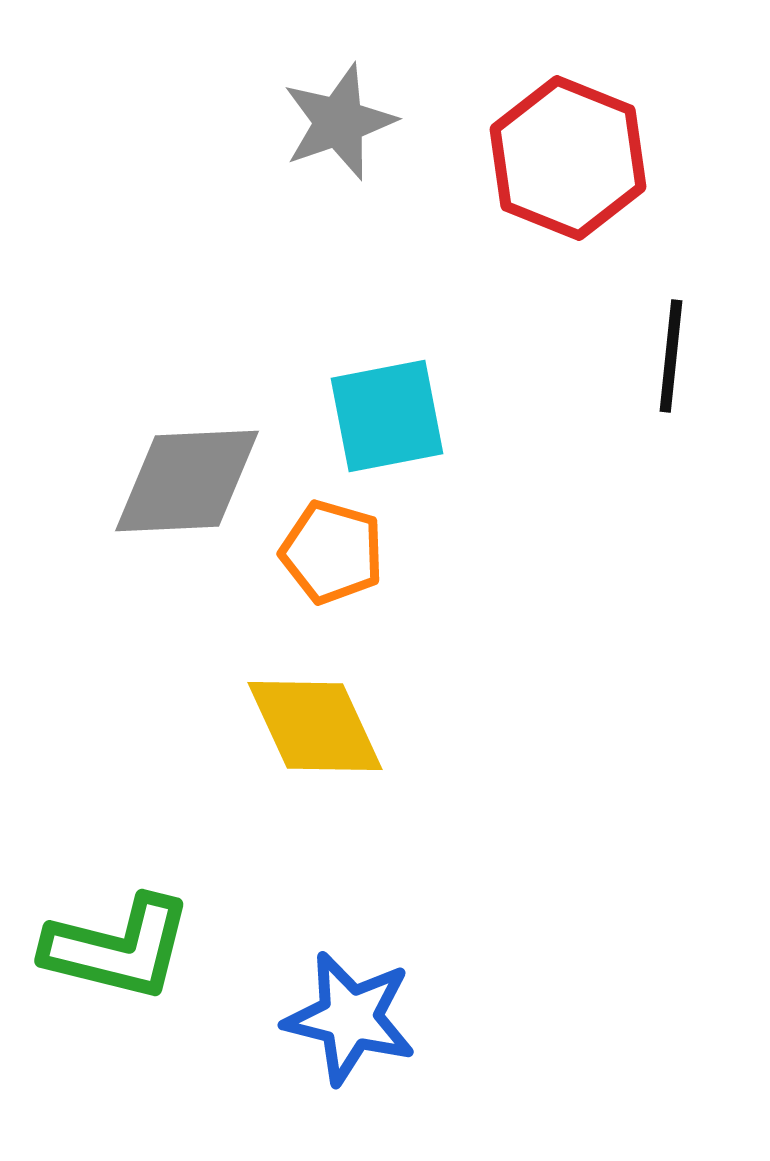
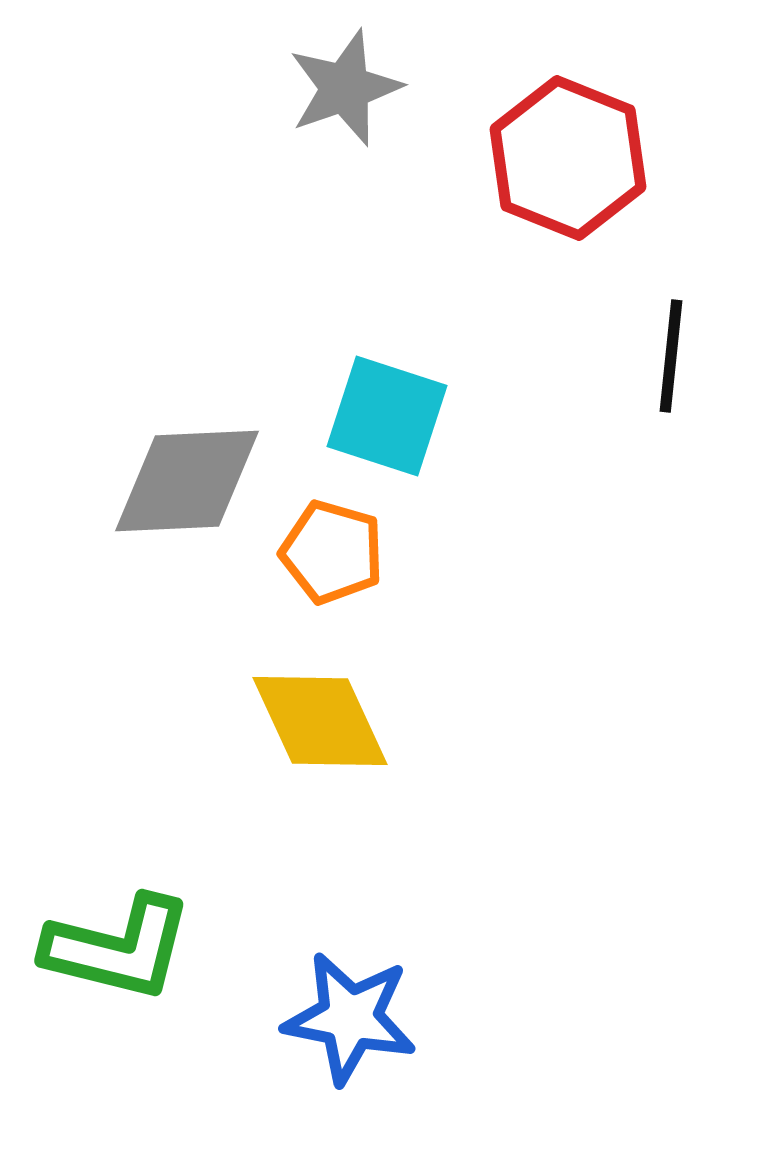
gray star: moved 6 px right, 34 px up
cyan square: rotated 29 degrees clockwise
yellow diamond: moved 5 px right, 5 px up
blue star: rotated 3 degrees counterclockwise
